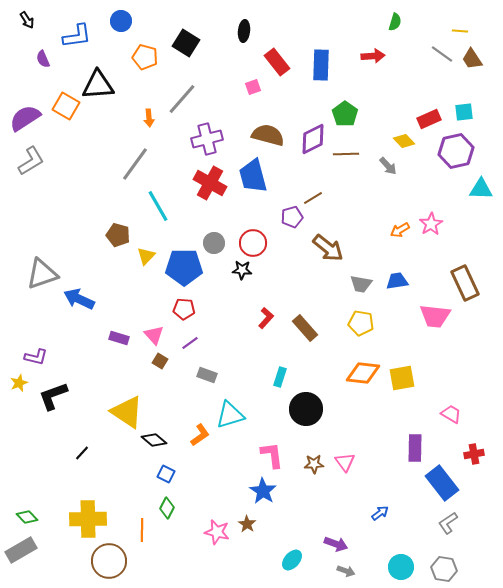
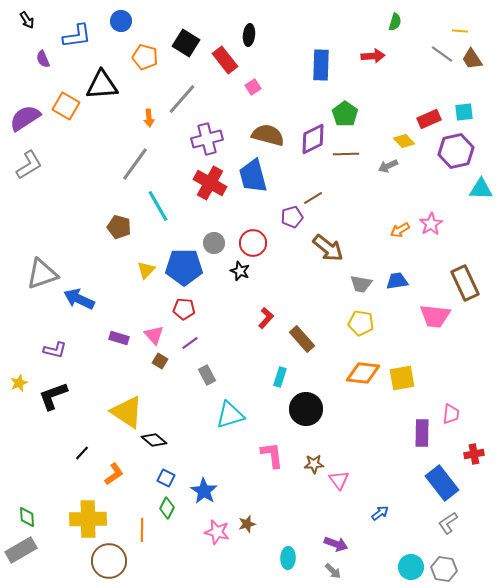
black ellipse at (244, 31): moved 5 px right, 4 px down
red rectangle at (277, 62): moved 52 px left, 2 px up
black triangle at (98, 85): moved 4 px right
pink square at (253, 87): rotated 14 degrees counterclockwise
gray L-shape at (31, 161): moved 2 px left, 4 px down
gray arrow at (388, 166): rotated 108 degrees clockwise
brown pentagon at (118, 235): moved 1 px right, 8 px up
yellow triangle at (146, 256): moved 14 px down
black star at (242, 270): moved 2 px left, 1 px down; rotated 18 degrees clockwise
brown rectangle at (305, 328): moved 3 px left, 11 px down
purple L-shape at (36, 357): moved 19 px right, 7 px up
gray rectangle at (207, 375): rotated 42 degrees clockwise
pink trapezoid at (451, 414): rotated 65 degrees clockwise
orange L-shape at (200, 435): moved 86 px left, 39 px down
purple rectangle at (415, 448): moved 7 px right, 15 px up
pink triangle at (345, 462): moved 6 px left, 18 px down
blue square at (166, 474): moved 4 px down
blue star at (263, 491): moved 59 px left
green diamond at (27, 517): rotated 40 degrees clockwise
brown star at (247, 524): rotated 24 degrees clockwise
cyan ellipse at (292, 560): moved 4 px left, 2 px up; rotated 40 degrees counterclockwise
cyan circle at (401, 567): moved 10 px right
gray arrow at (346, 571): moved 13 px left; rotated 24 degrees clockwise
